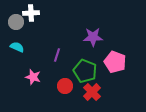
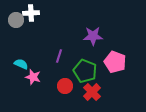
gray circle: moved 2 px up
purple star: moved 1 px up
cyan semicircle: moved 4 px right, 17 px down
purple line: moved 2 px right, 1 px down
